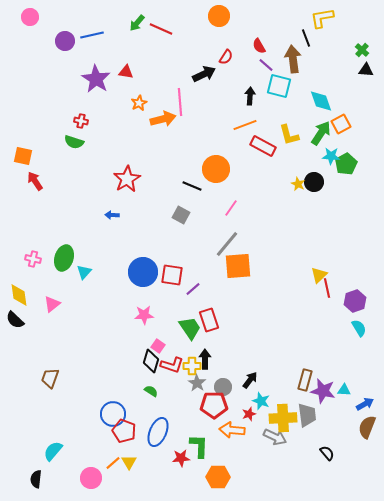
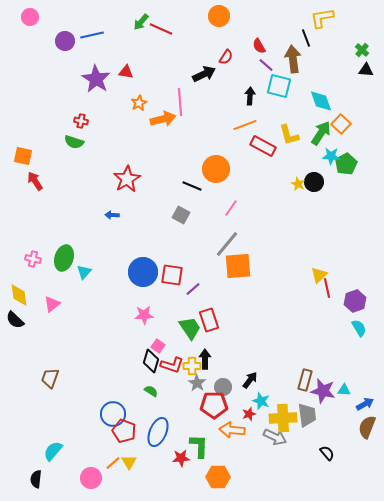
green arrow at (137, 23): moved 4 px right, 1 px up
orange square at (341, 124): rotated 18 degrees counterclockwise
